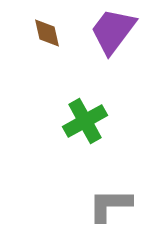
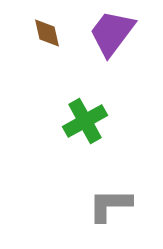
purple trapezoid: moved 1 px left, 2 px down
